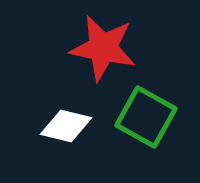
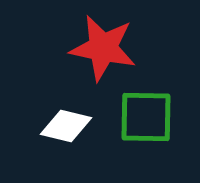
green square: rotated 28 degrees counterclockwise
